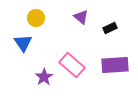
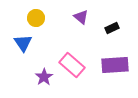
black rectangle: moved 2 px right
